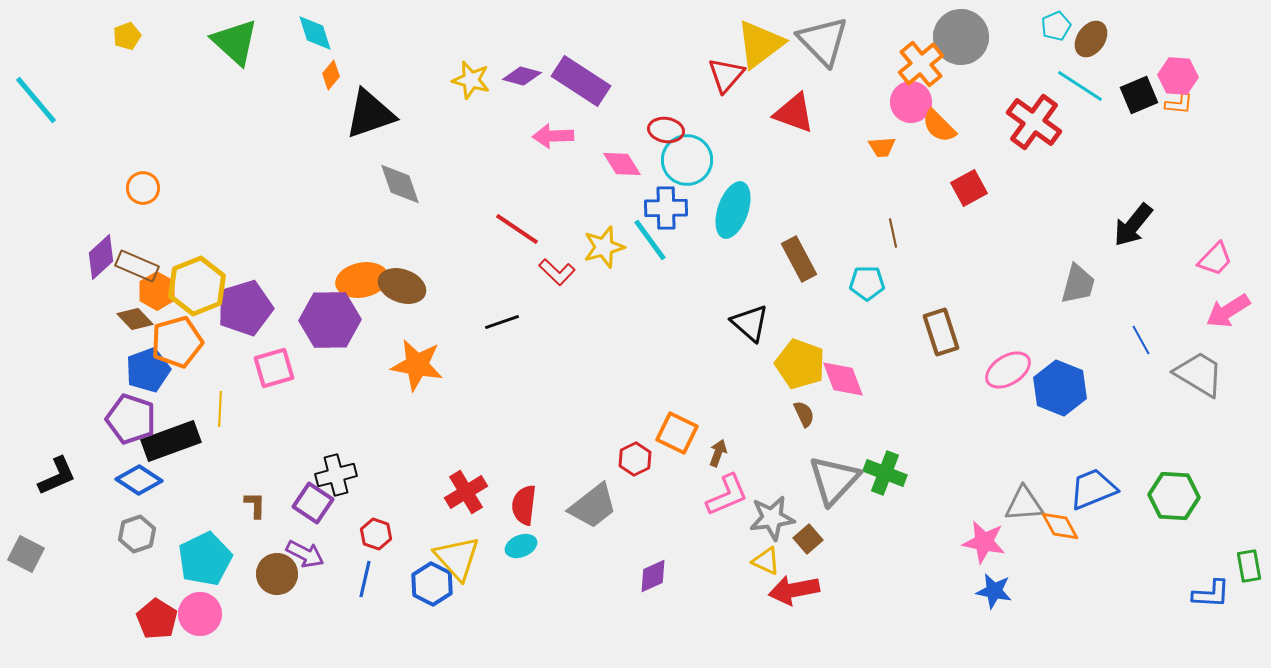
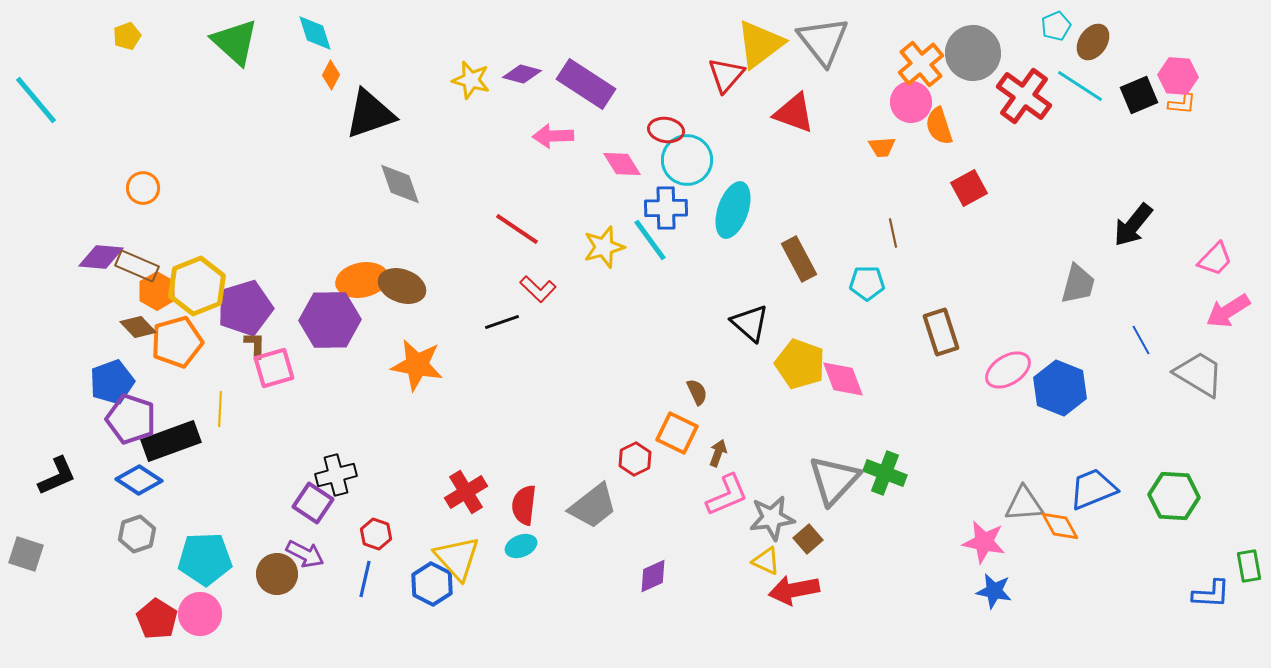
gray circle at (961, 37): moved 12 px right, 16 px down
brown ellipse at (1091, 39): moved 2 px right, 3 px down
gray triangle at (823, 41): rotated 6 degrees clockwise
orange diamond at (331, 75): rotated 12 degrees counterclockwise
purple diamond at (522, 76): moved 2 px up
purple rectangle at (581, 81): moved 5 px right, 3 px down
orange L-shape at (1179, 104): moved 3 px right
red cross at (1034, 122): moved 10 px left, 26 px up
orange semicircle at (939, 126): rotated 27 degrees clockwise
purple diamond at (101, 257): rotated 48 degrees clockwise
red L-shape at (557, 272): moved 19 px left, 17 px down
brown diamond at (135, 319): moved 3 px right, 8 px down
blue pentagon at (148, 370): moved 36 px left, 12 px down
brown semicircle at (804, 414): moved 107 px left, 22 px up
brown L-shape at (255, 505): moved 160 px up
gray square at (26, 554): rotated 9 degrees counterclockwise
cyan pentagon at (205, 559): rotated 24 degrees clockwise
